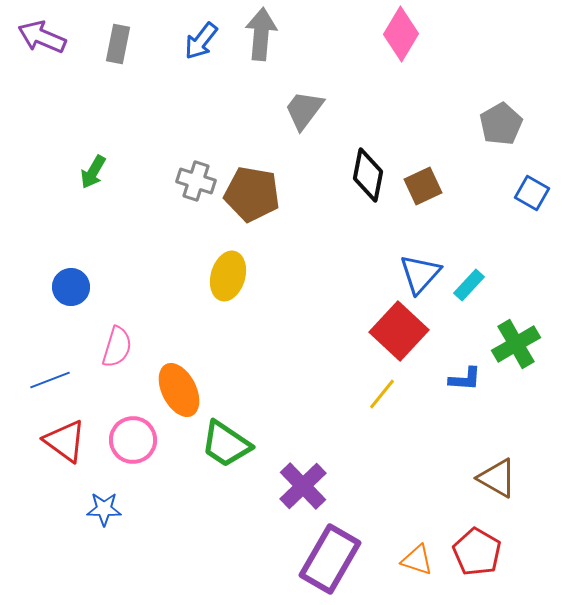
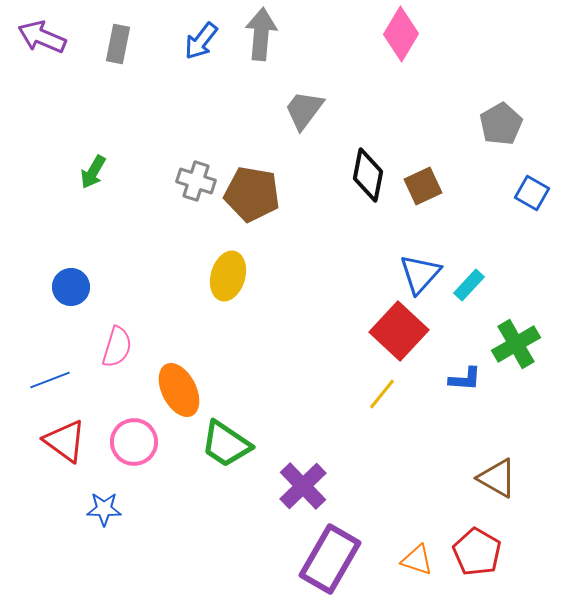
pink circle: moved 1 px right, 2 px down
